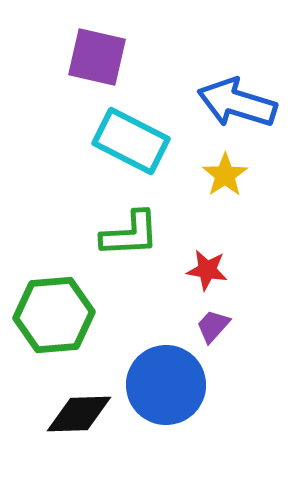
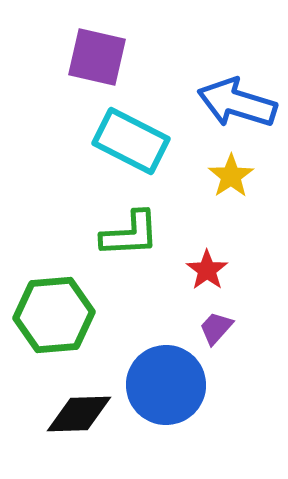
yellow star: moved 6 px right, 1 px down
red star: rotated 27 degrees clockwise
purple trapezoid: moved 3 px right, 2 px down
